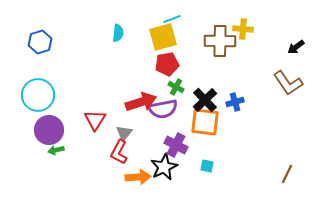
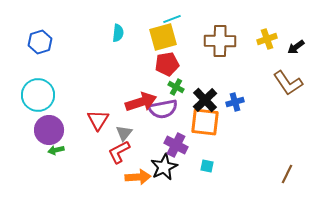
yellow cross: moved 24 px right, 10 px down; rotated 24 degrees counterclockwise
red triangle: moved 3 px right
red L-shape: rotated 35 degrees clockwise
